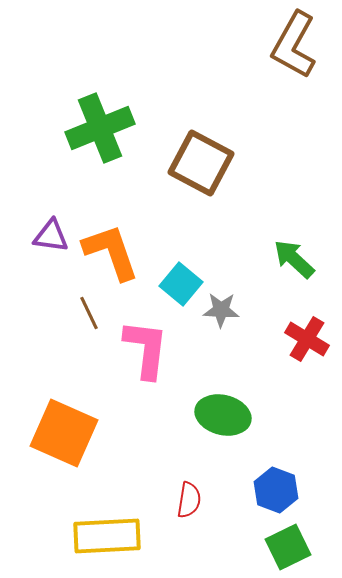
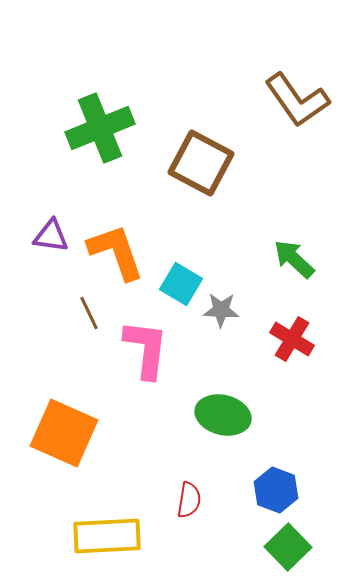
brown L-shape: moved 3 px right, 55 px down; rotated 64 degrees counterclockwise
orange L-shape: moved 5 px right
cyan square: rotated 9 degrees counterclockwise
red cross: moved 15 px left
green square: rotated 18 degrees counterclockwise
